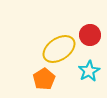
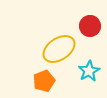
red circle: moved 9 px up
orange pentagon: moved 2 px down; rotated 10 degrees clockwise
